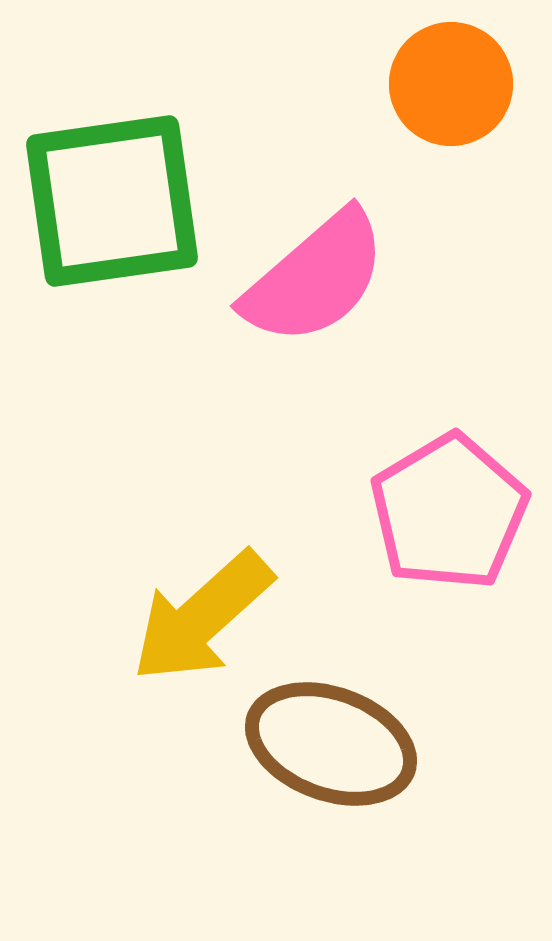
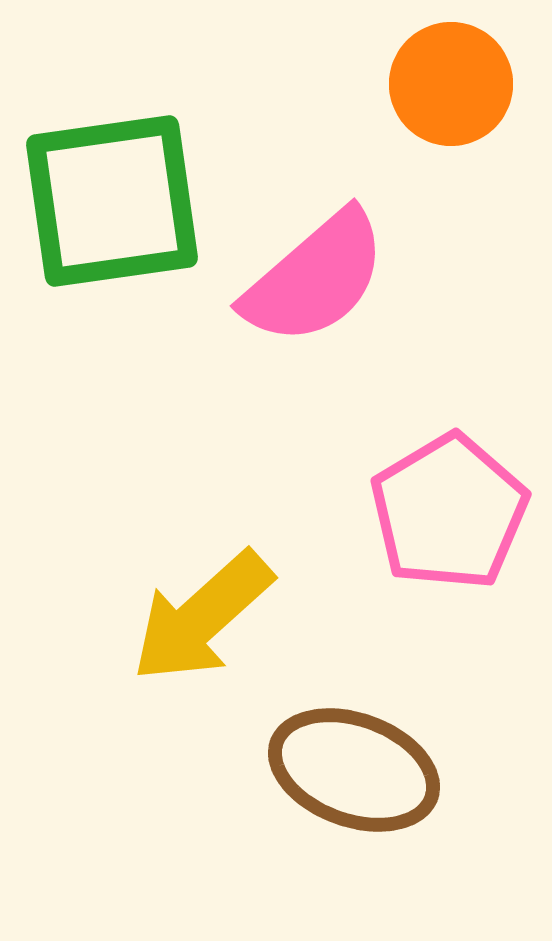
brown ellipse: moved 23 px right, 26 px down
